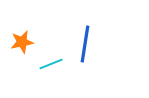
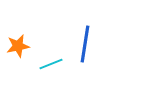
orange star: moved 4 px left, 4 px down
